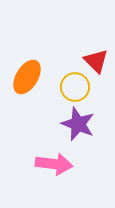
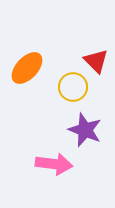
orange ellipse: moved 9 px up; rotated 12 degrees clockwise
yellow circle: moved 2 px left
purple star: moved 7 px right, 6 px down
